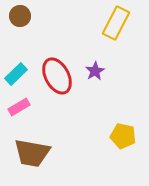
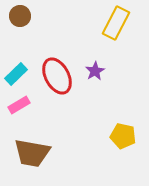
pink rectangle: moved 2 px up
